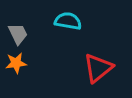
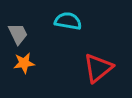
orange star: moved 8 px right
